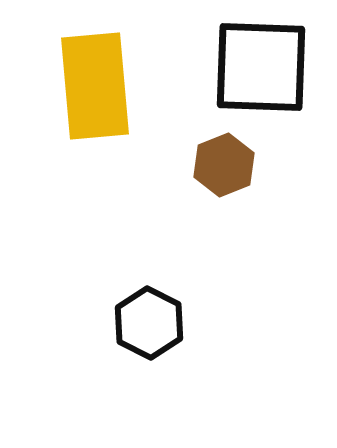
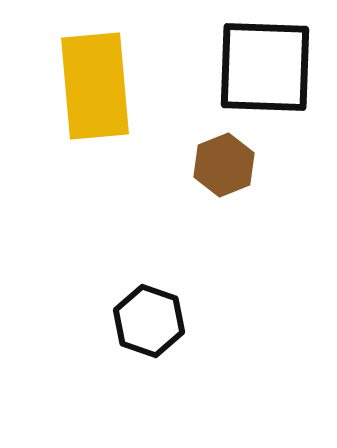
black square: moved 4 px right
black hexagon: moved 2 px up; rotated 8 degrees counterclockwise
